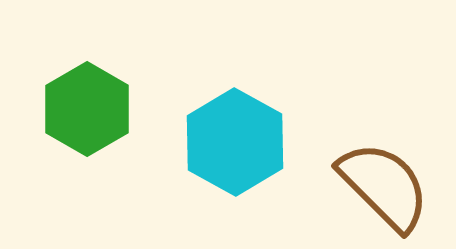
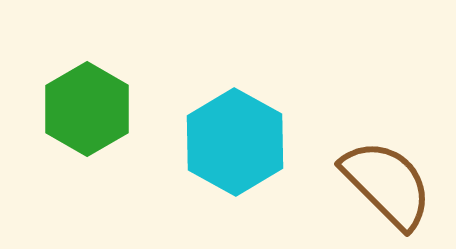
brown semicircle: moved 3 px right, 2 px up
